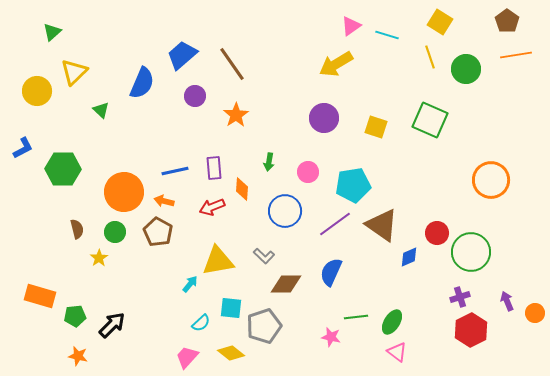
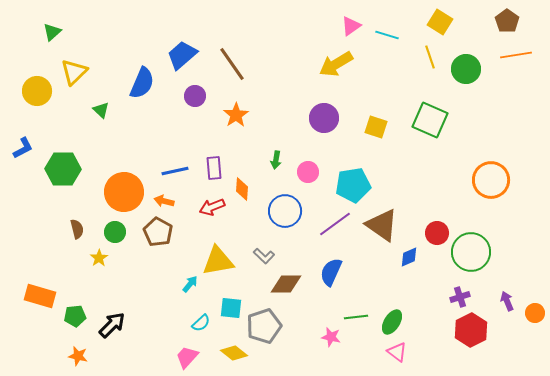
green arrow at (269, 162): moved 7 px right, 2 px up
yellow diamond at (231, 353): moved 3 px right
